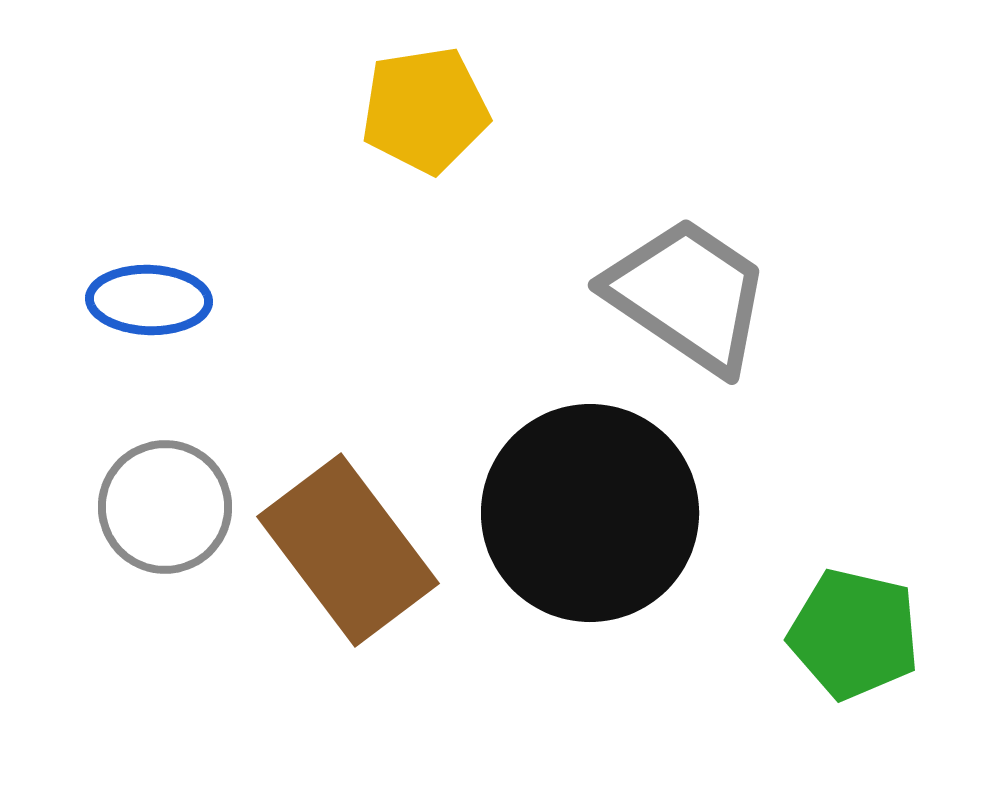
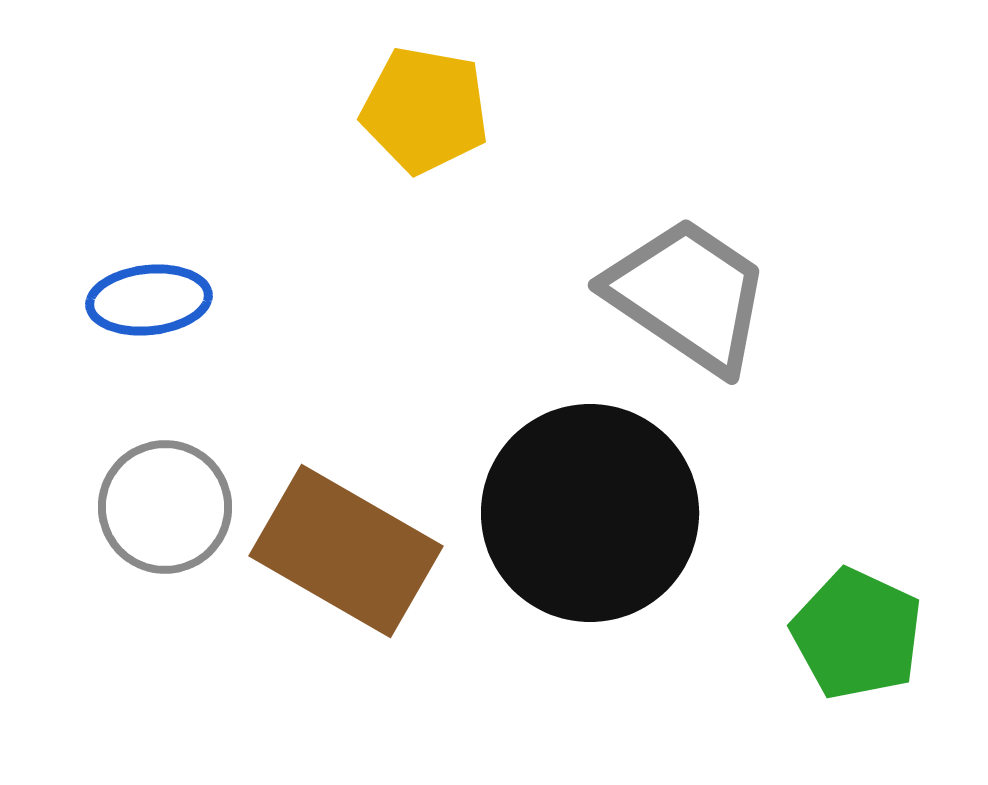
yellow pentagon: rotated 19 degrees clockwise
blue ellipse: rotated 8 degrees counterclockwise
brown rectangle: moved 2 px left, 1 px down; rotated 23 degrees counterclockwise
green pentagon: moved 3 px right; rotated 12 degrees clockwise
